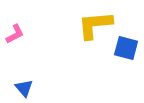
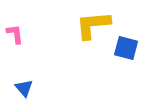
yellow L-shape: moved 2 px left
pink L-shape: rotated 70 degrees counterclockwise
